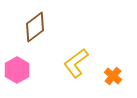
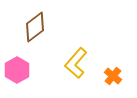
yellow L-shape: rotated 12 degrees counterclockwise
